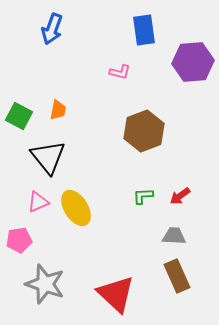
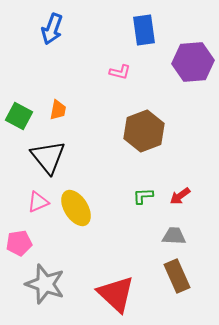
pink pentagon: moved 3 px down
